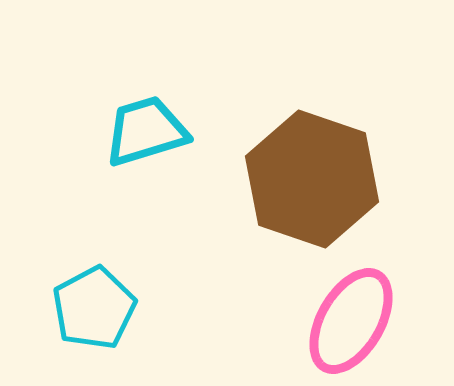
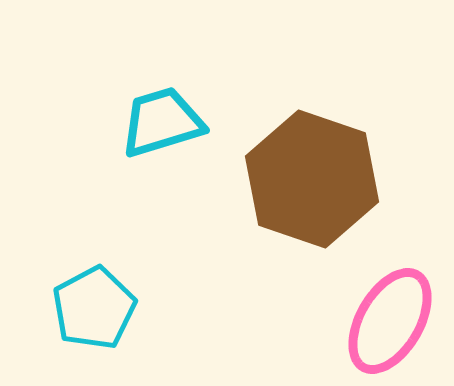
cyan trapezoid: moved 16 px right, 9 px up
pink ellipse: moved 39 px right
